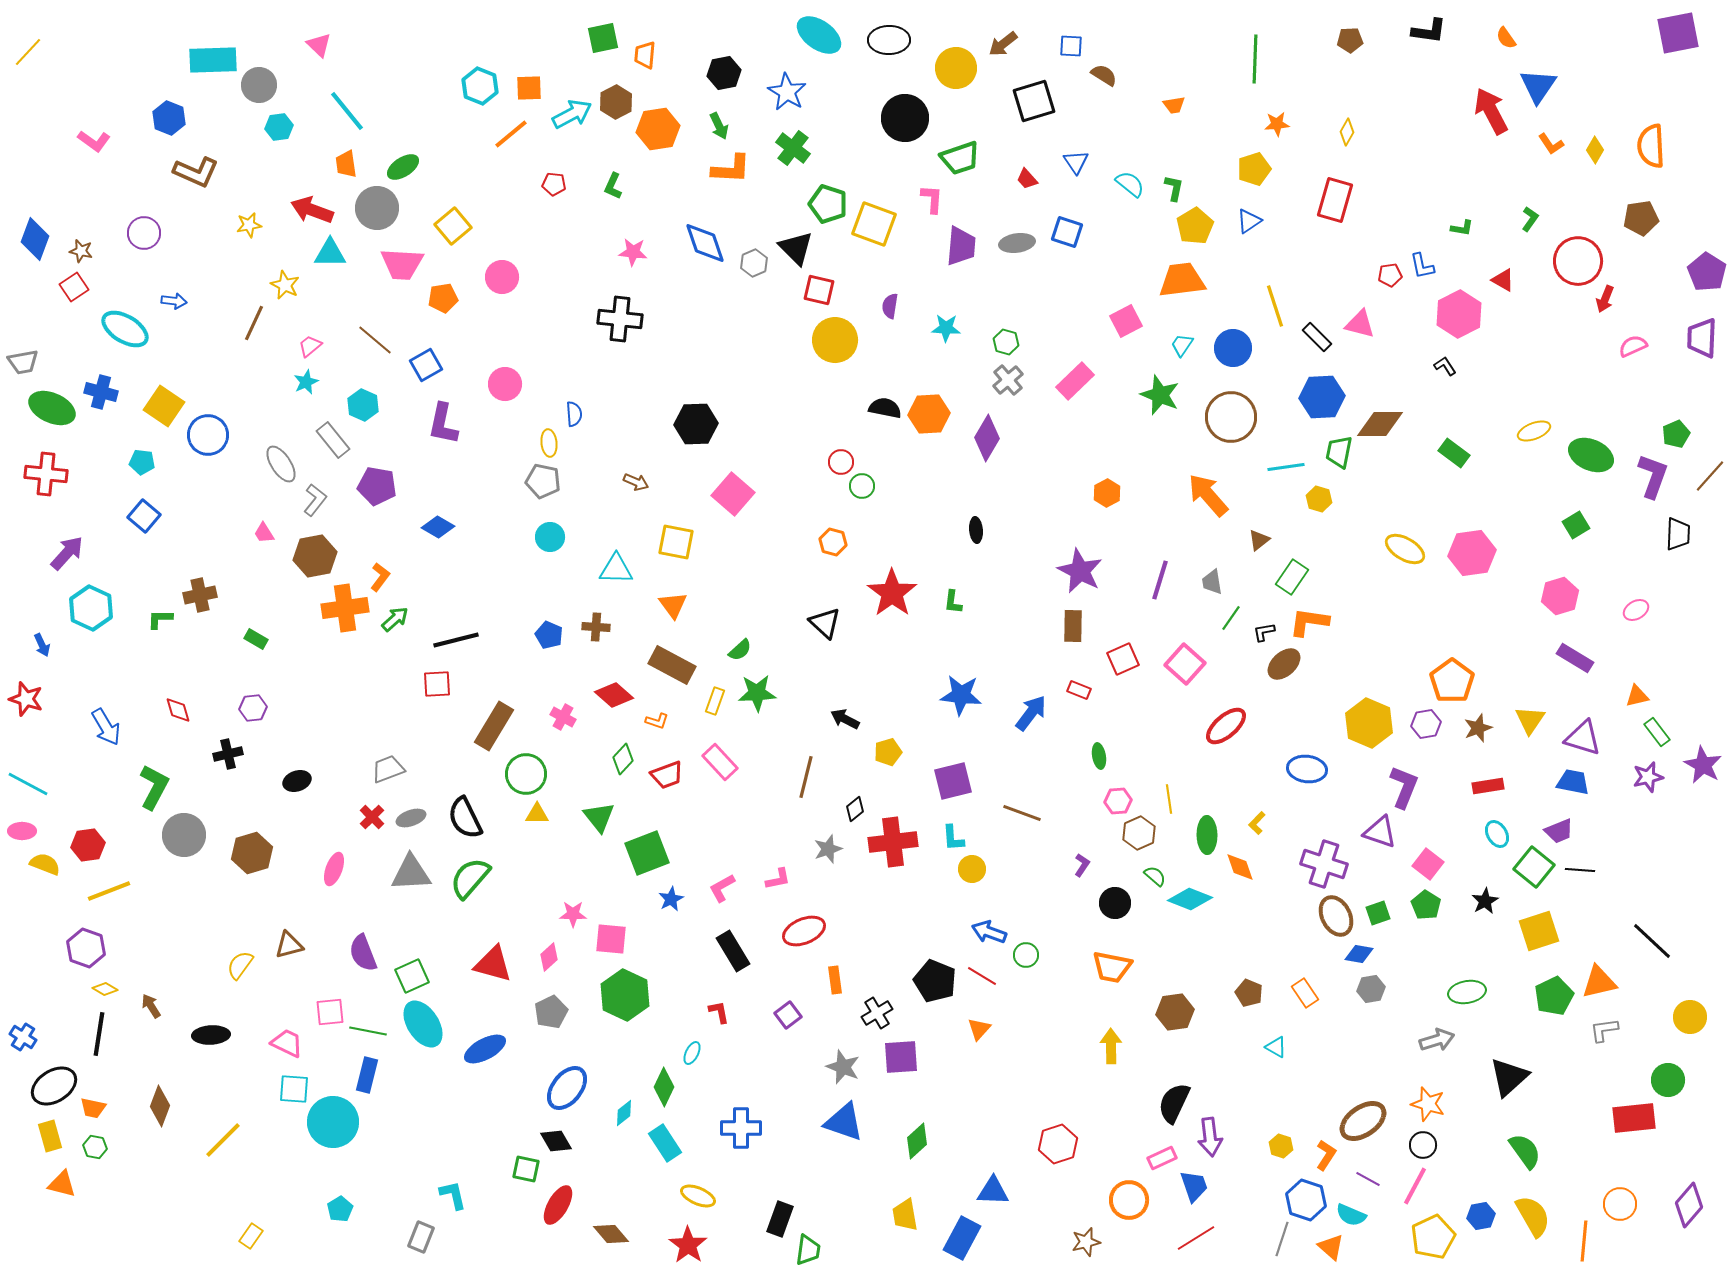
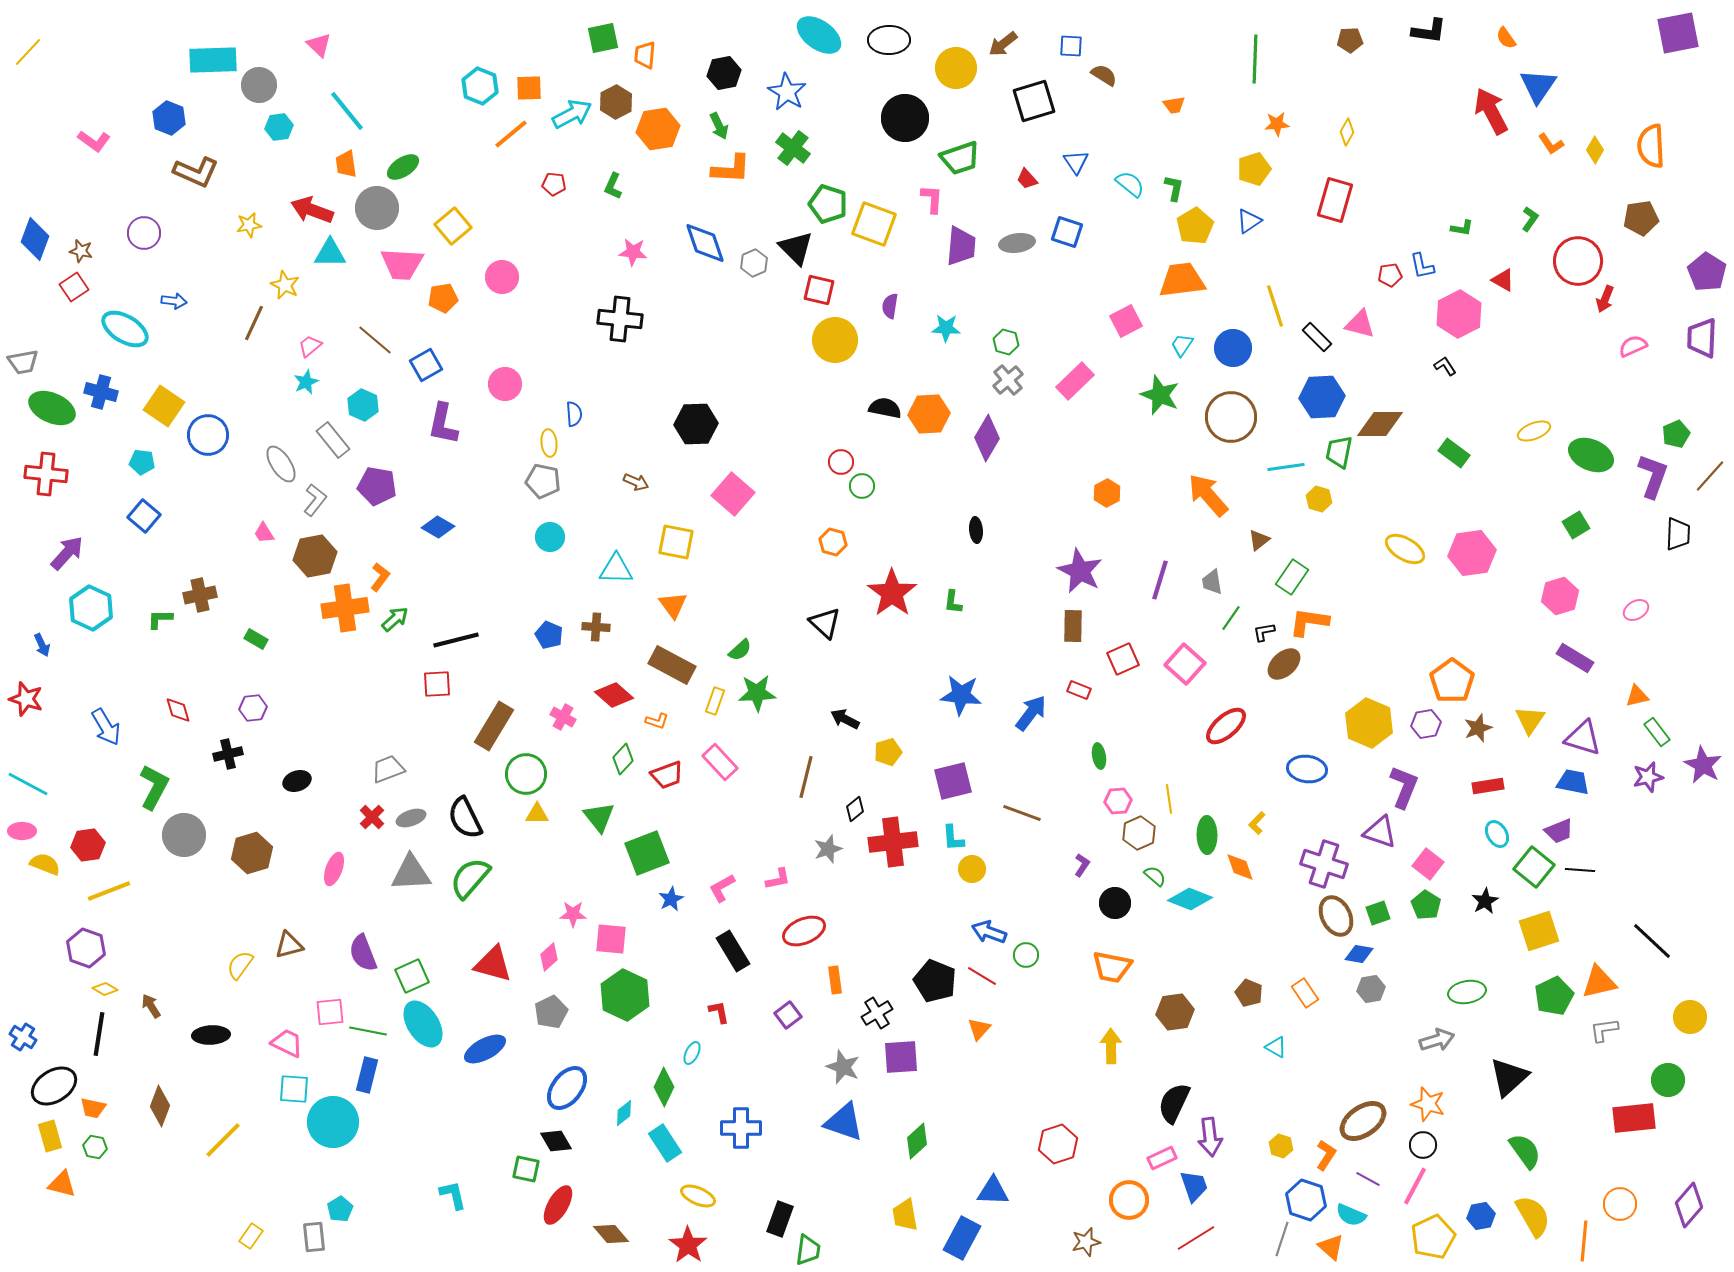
gray rectangle at (421, 1237): moved 107 px left; rotated 28 degrees counterclockwise
